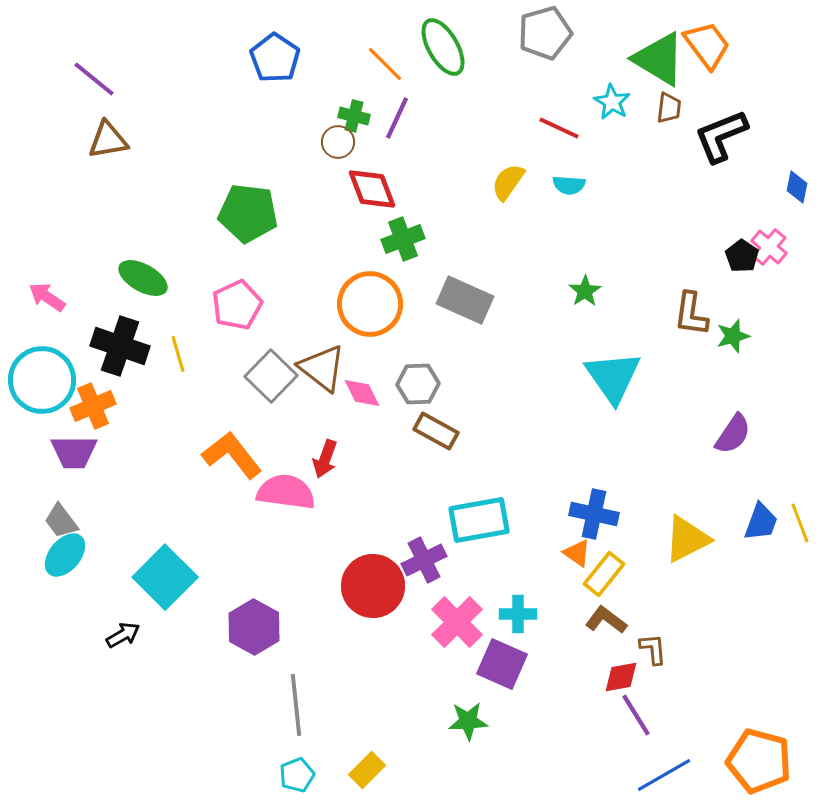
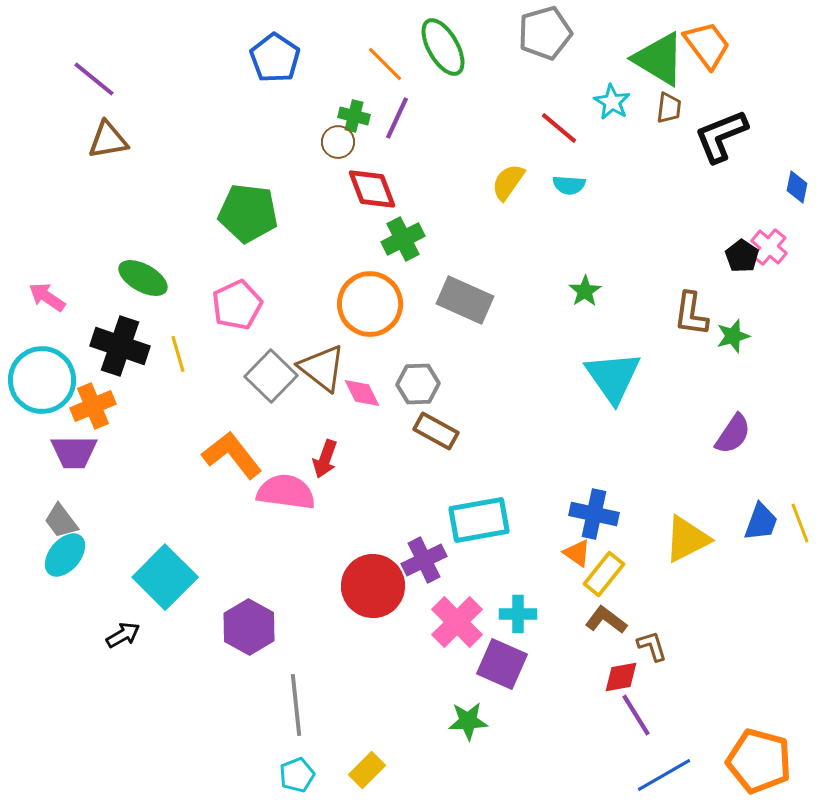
red line at (559, 128): rotated 15 degrees clockwise
green cross at (403, 239): rotated 6 degrees counterclockwise
purple hexagon at (254, 627): moved 5 px left
brown L-shape at (653, 649): moved 1 px left, 3 px up; rotated 12 degrees counterclockwise
